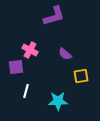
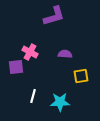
pink cross: moved 2 px down
purple semicircle: rotated 144 degrees clockwise
white line: moved 7 px right, 5 px down
cyan star: moved 2 px right, 1 px down
